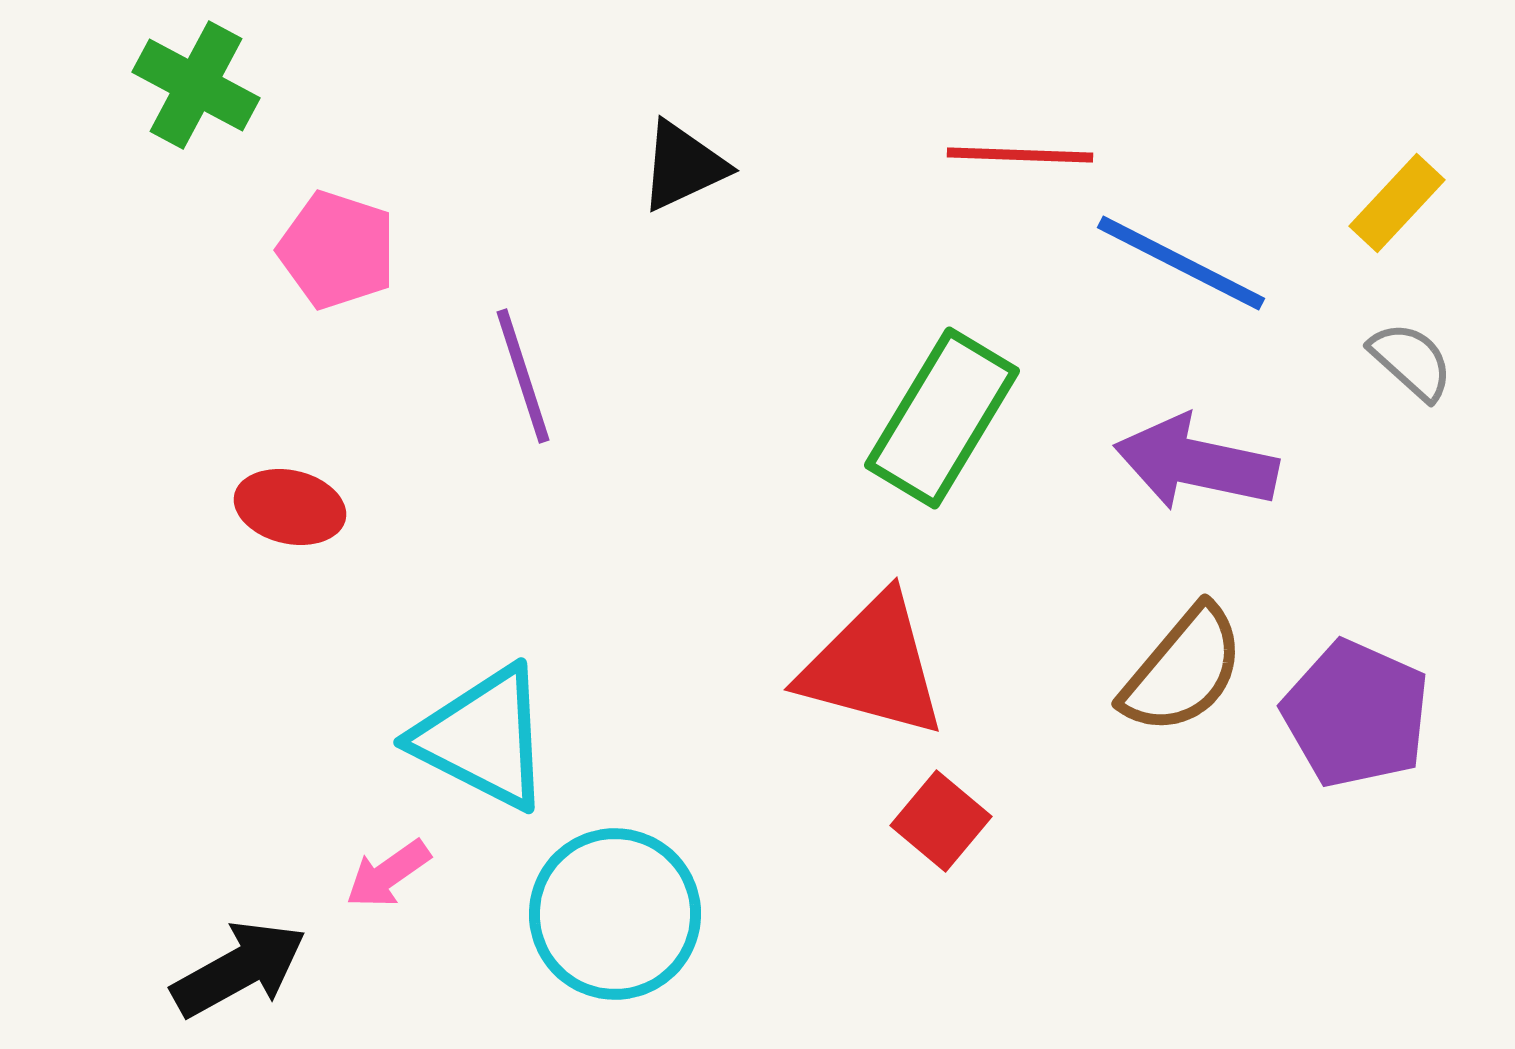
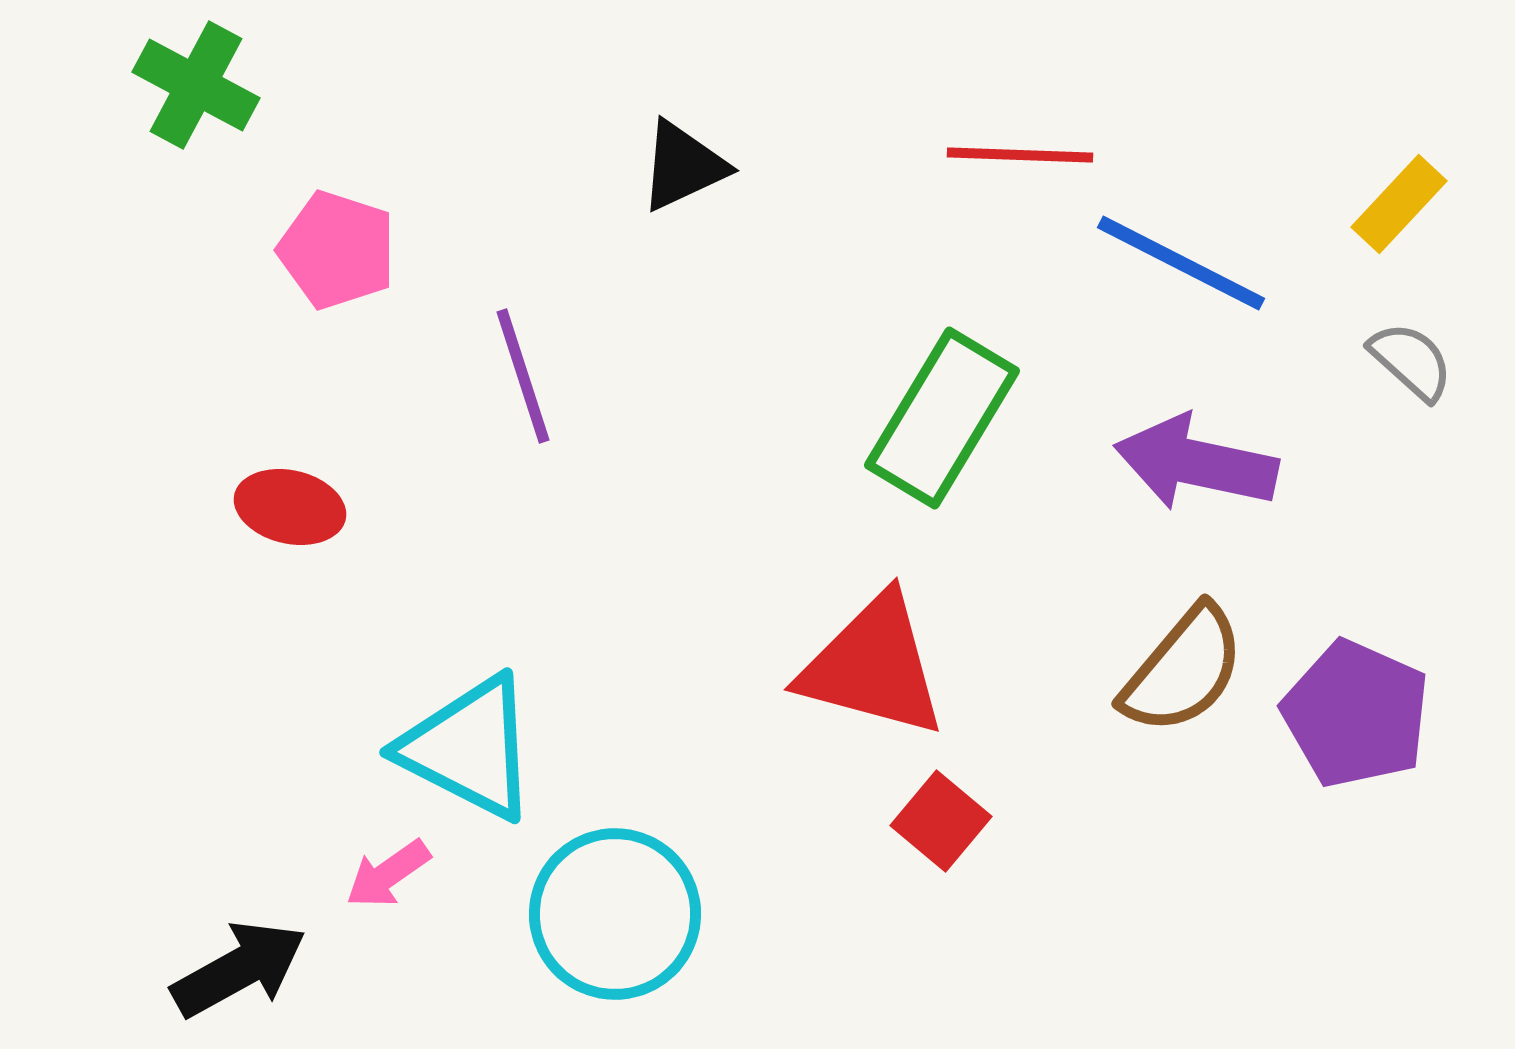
yellow rectangle: moved 2 px right, 1 px down
cyan triangle: moved 14 px left, 10 px down
